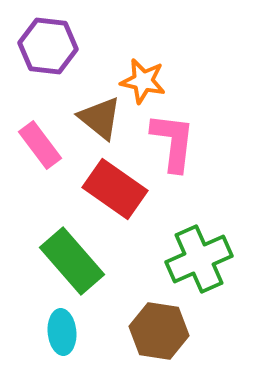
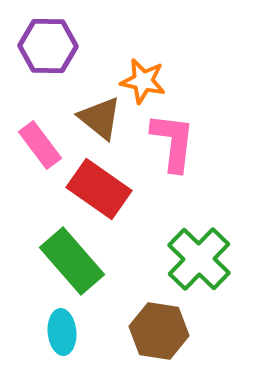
purple hexagon: rotated 6 degrees counterclockwise
red rectangle: moved 16 px left
green cross: rotated 22 degrees counterclockwise
